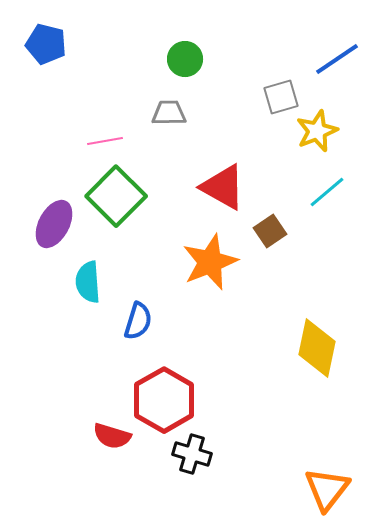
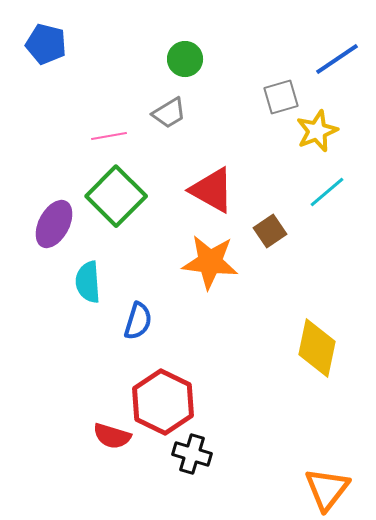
gray trapezoid: rotated 150 degrees clockwise
pink line: moved 4 px right, 5 px up
red triangle: moved 11 px left, 3 px down
orange star: rotated 28 degrees clockwise
red hexagon: moved 1 px left, 2 px down; rotated 4 degrees counterclockwise
